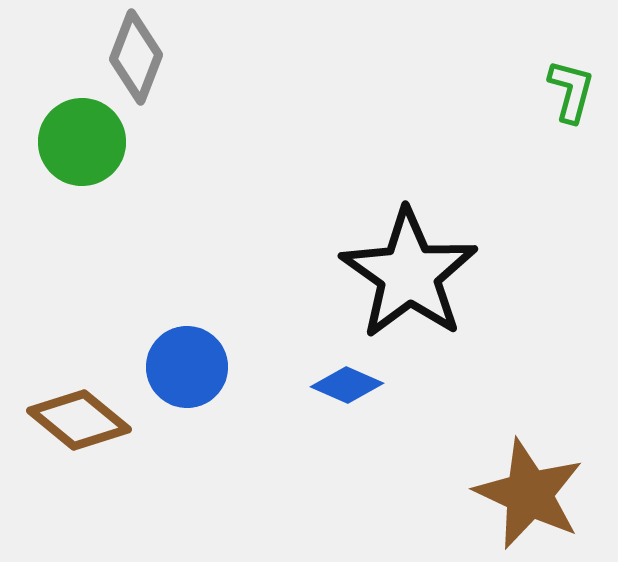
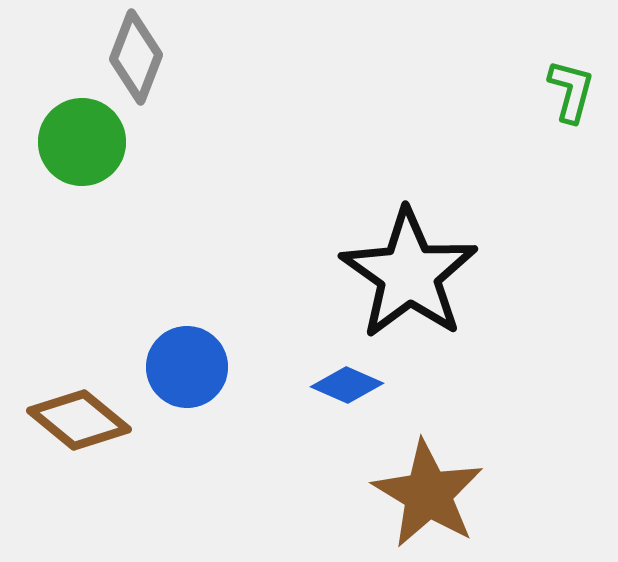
brown star: moved 101 px left; rotated 6 degrees clockwise
